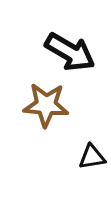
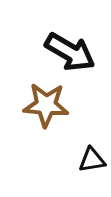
black triangle: moved 3 px down
